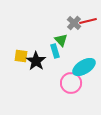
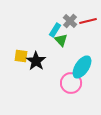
gray cross: moved 4 px left, 2 px up
cyan rectangle: moved 21 px up; rotated 48 degrees clockwise
cyan ellipse: moved 2 px left; rotated 25 degrees counterclockwise
